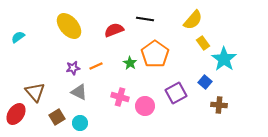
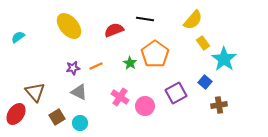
pink cross: rotated 18 degrees clockwise
brown cross: rotated 14 degrees counterclockwise
